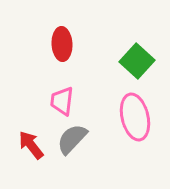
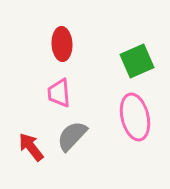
green square: rotated 24 degrees clockwise
pink trapezoid: moved 3 px left, 8 px up; rotated 12 degrees counterclockwise
gray semicircle: moved 3 px up
red arrow: moved 2 px down
